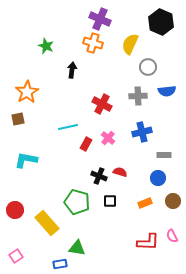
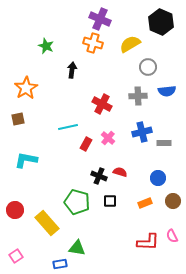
yellow semicircle: rotated 35 degrees clockwise
orange star: moved 1 px left, 4 px up
gray rectangle: moved 12 px up
